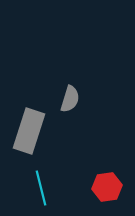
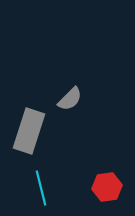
gray semicircle: rotated 28 degrees clockwise
